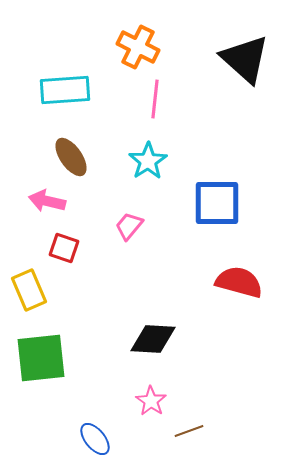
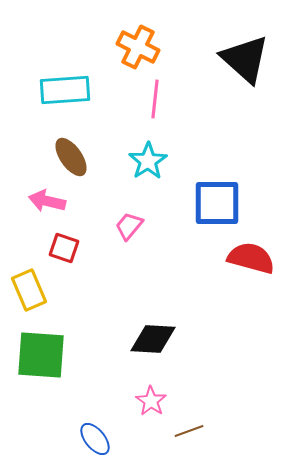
red semicircle: moved 12 px right, 24 px up
green square: moved 3 px up; rotated 10 degrees clockwise
